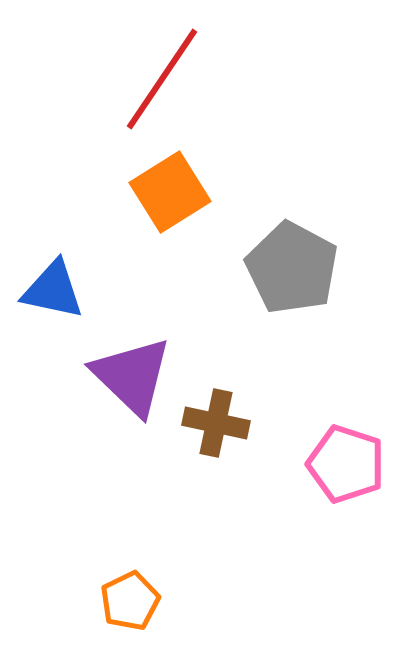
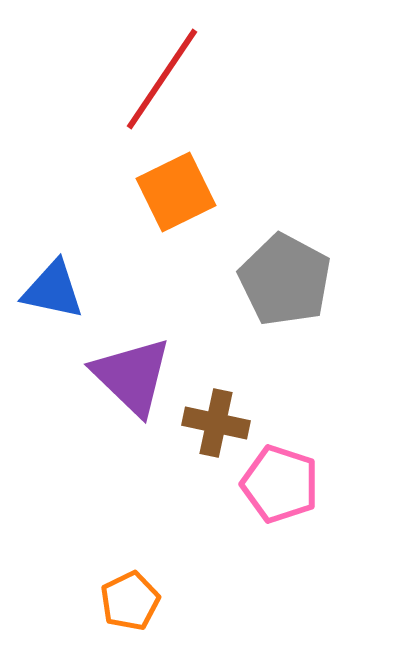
orange square: moved 6 px right; rotated 6 degrees clockwise
gray pentagon: moved 7 px left, 12 px down
pink pentagon: moved 66 px left, 20 px down
